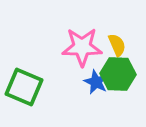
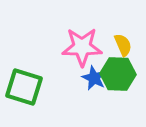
yellow semicircle: moved 6 px right
blue star: moved 2 px left, 4 px up
green square: rotated 6 degrees counterclockwise
